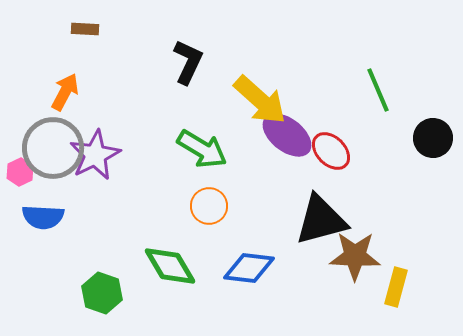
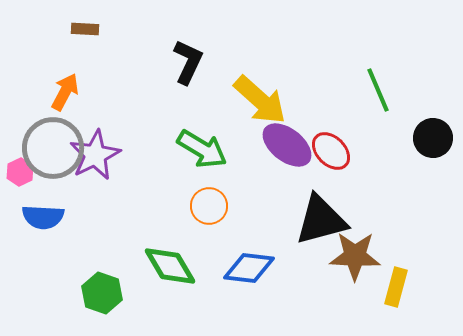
purple ellipse: moved 10 px down
